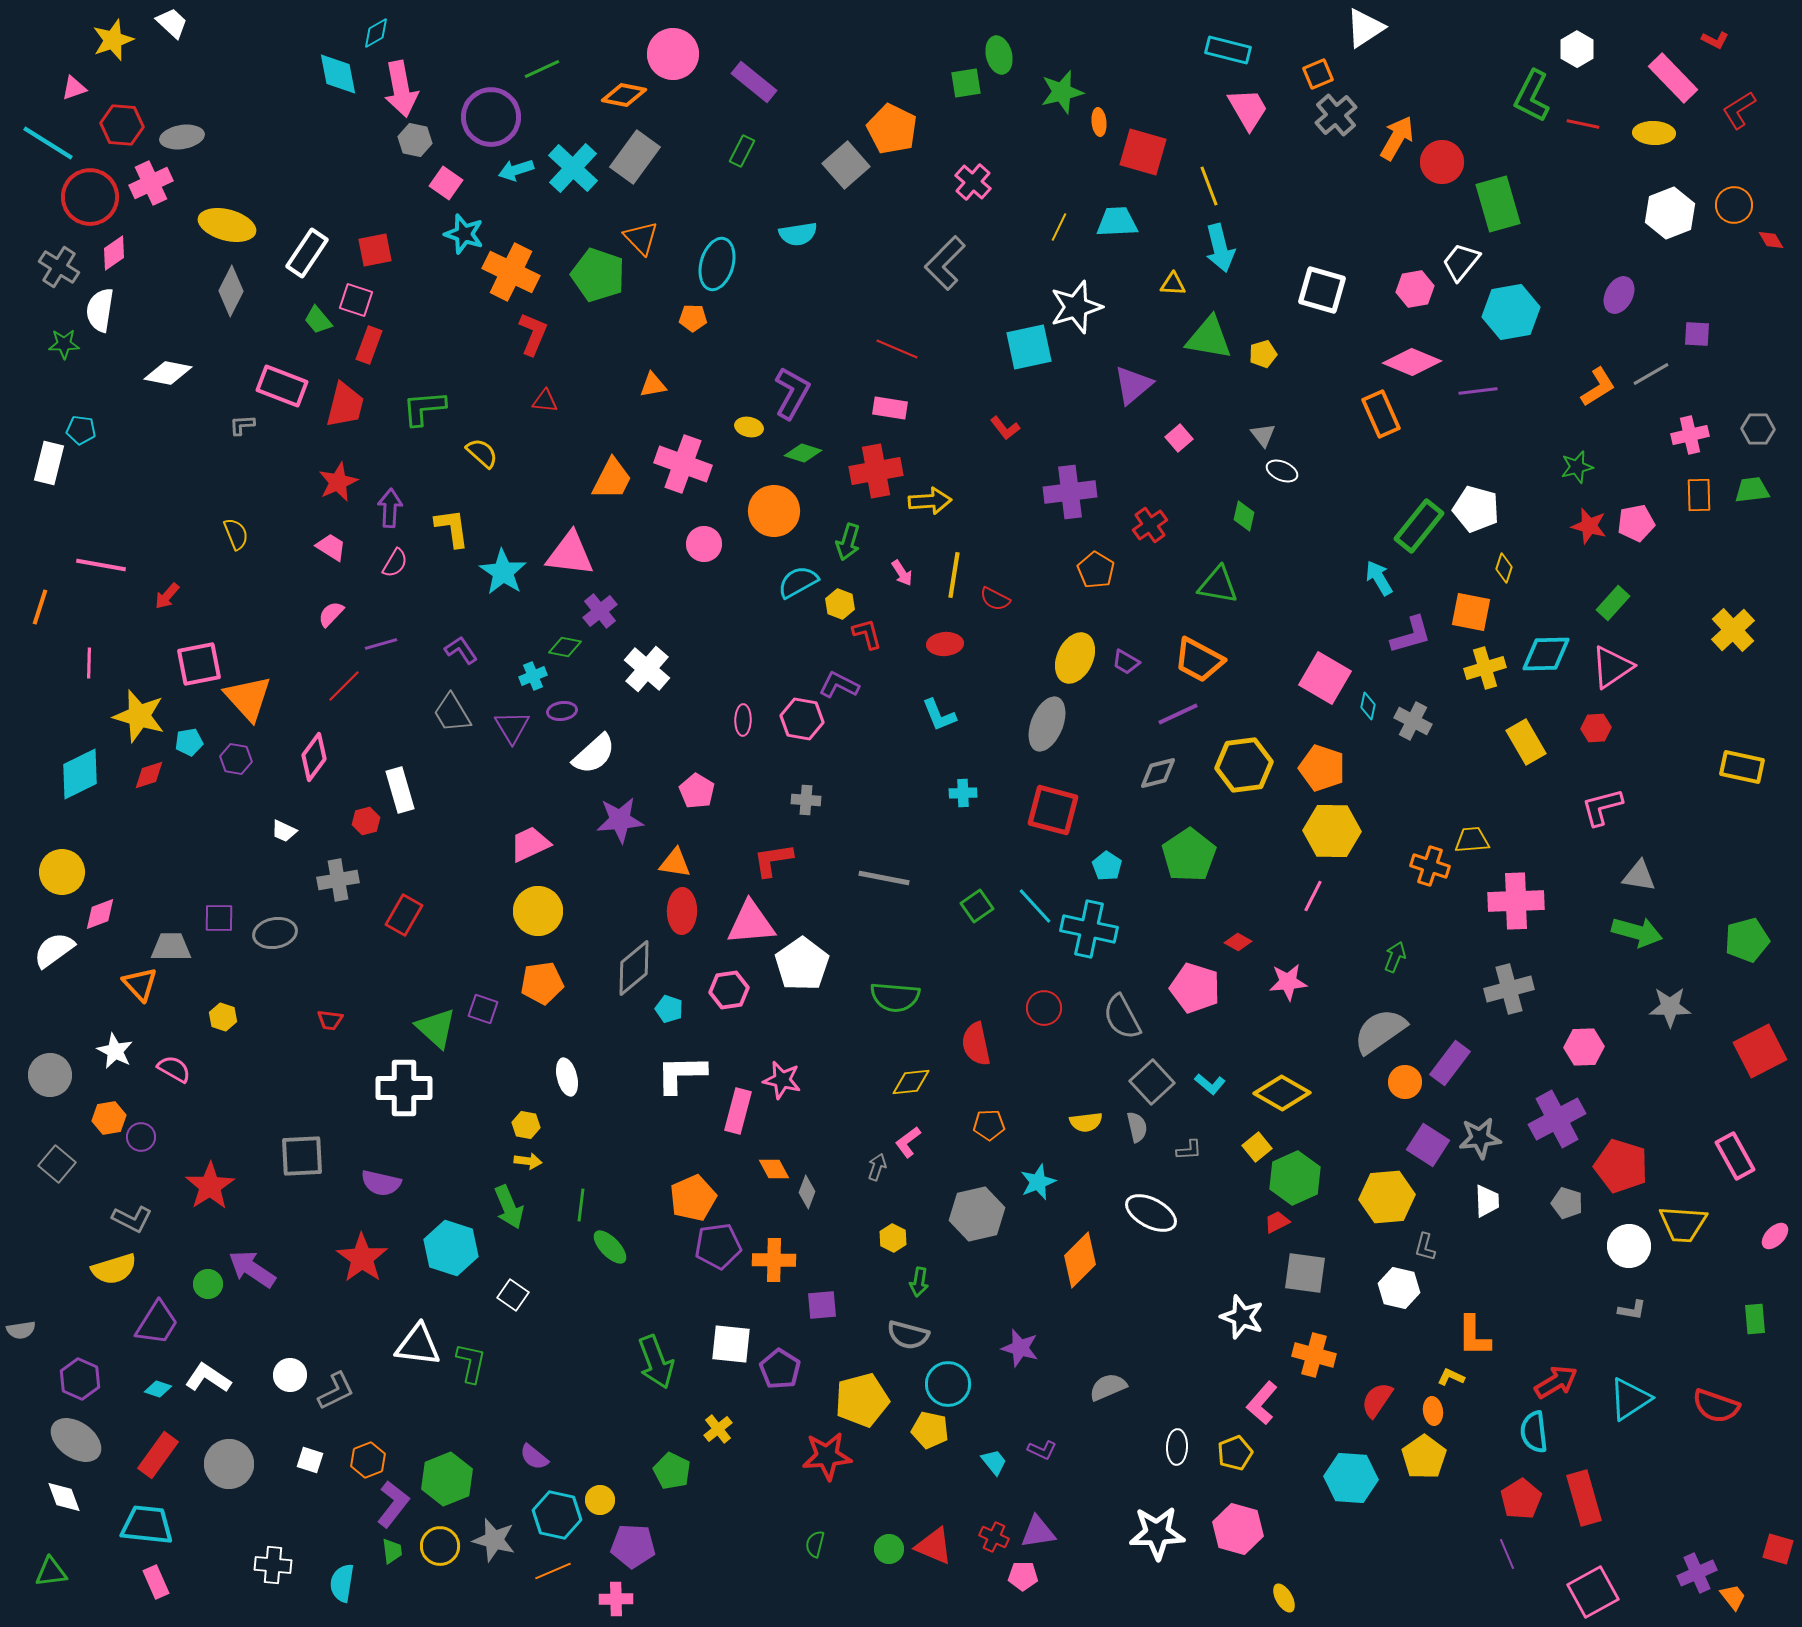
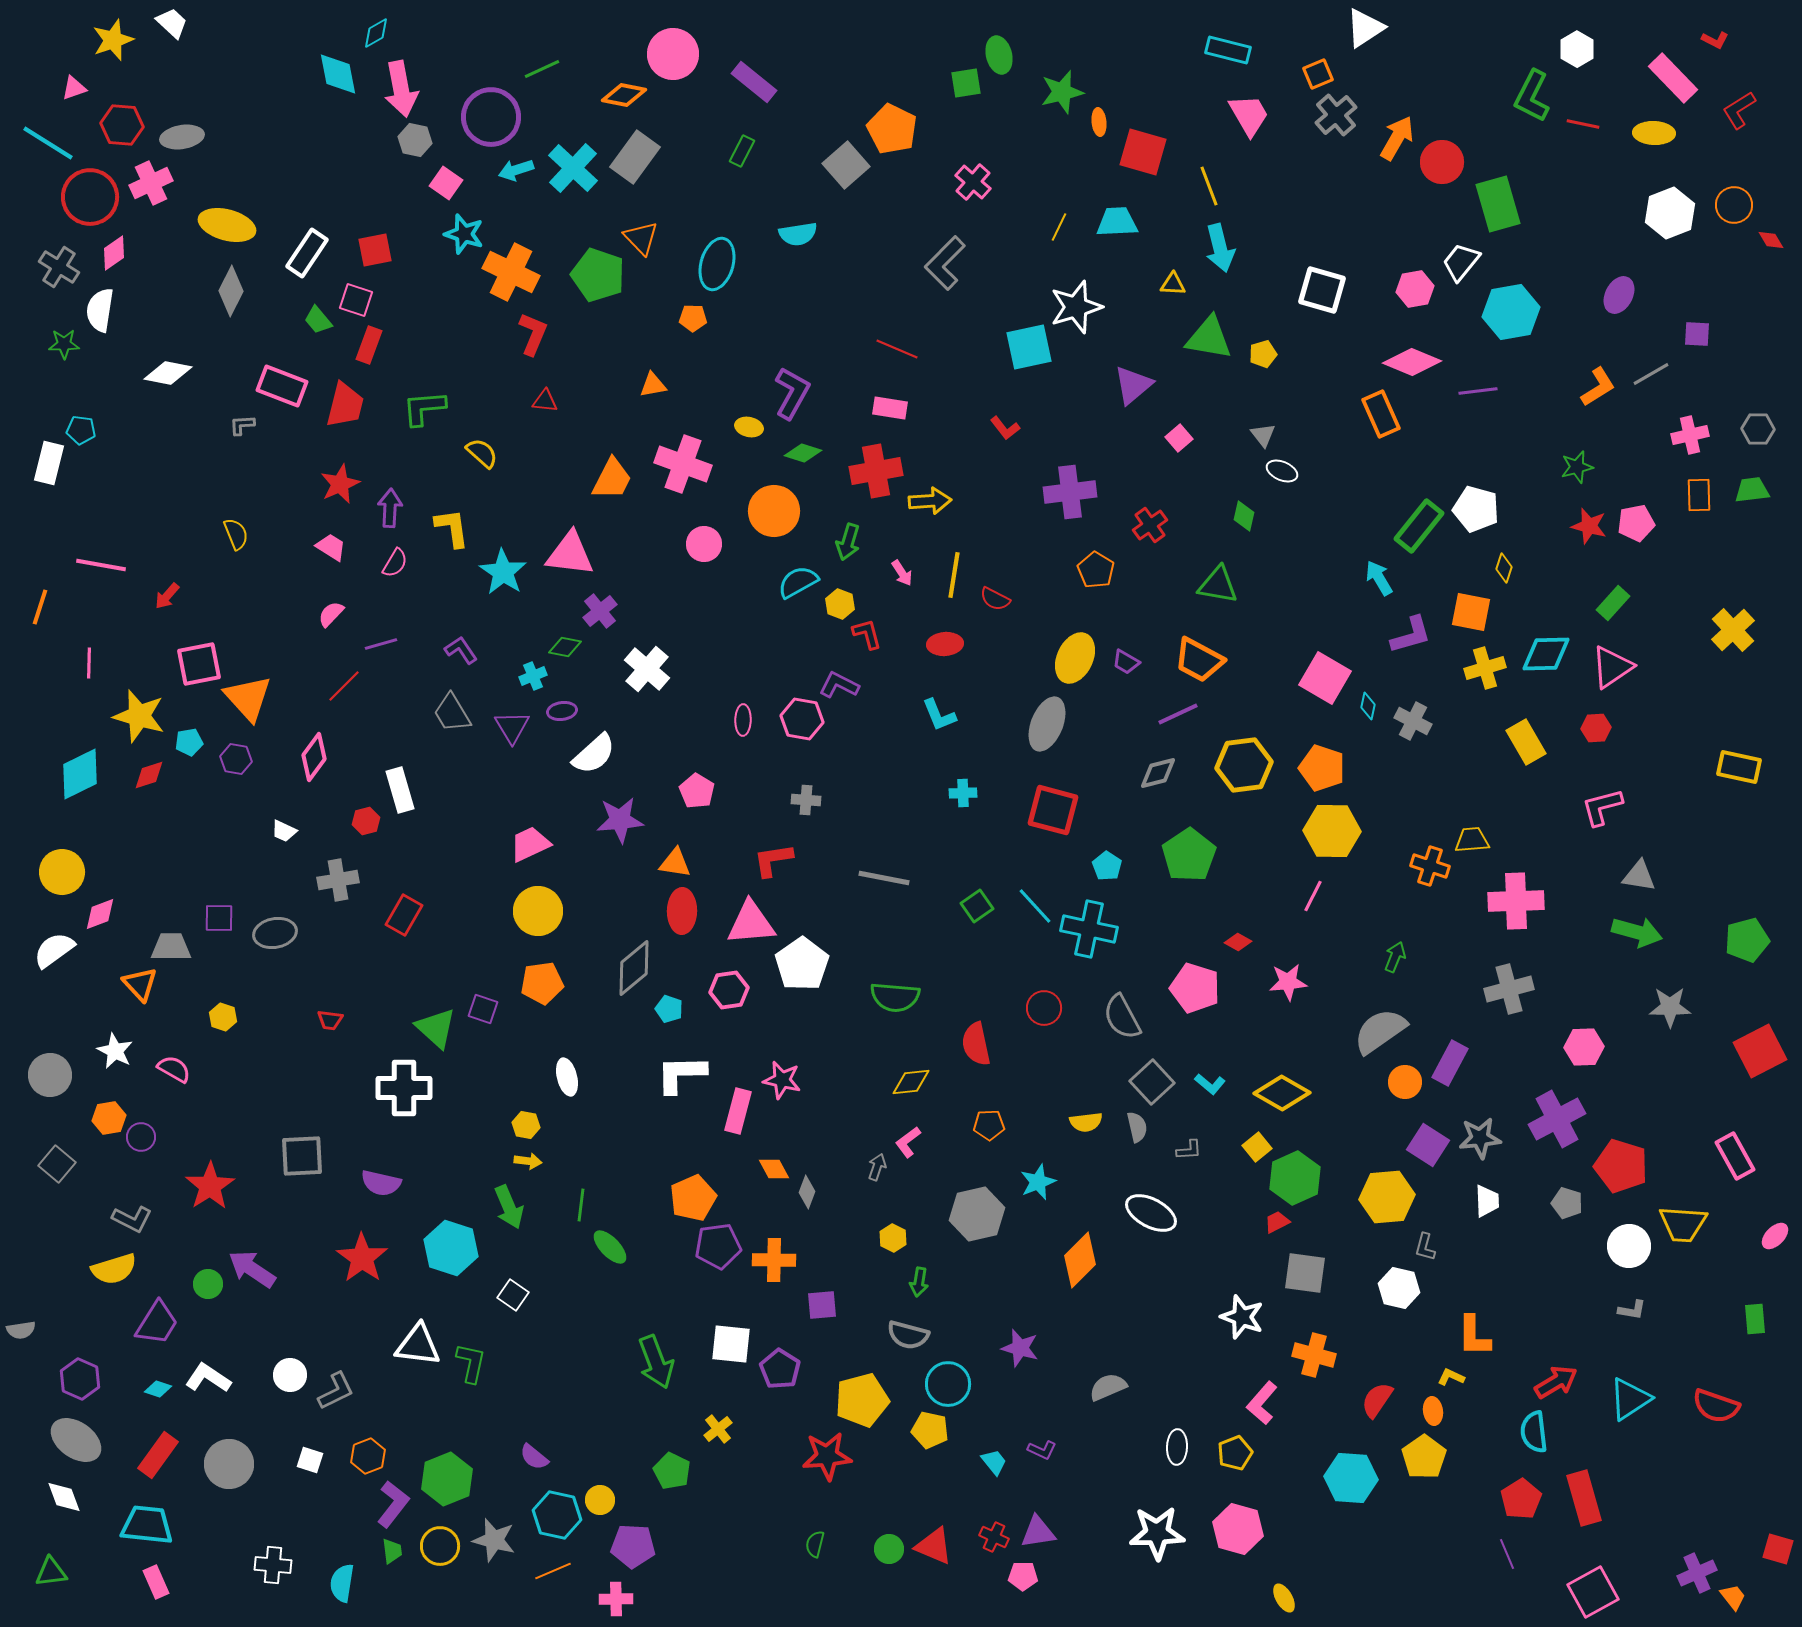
pink trapezoid at (1248, 109): moved 1 px right, 6 px down
red star at (338, 482): moved 2 px right, 2 px down
yellow rectangle at (1742, 767): moved 3 px left
purple rectangle at (1450, 1063): rotated 9 degrees counterclockwise
orange hexagon at (368, 1460): moved 4 px up
